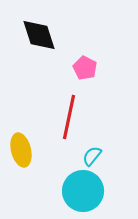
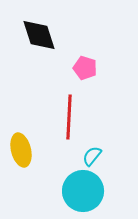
pink pentagon: rotated 10 degrees counterclockwise
red line: rotated 9 degrees counterclockwise
